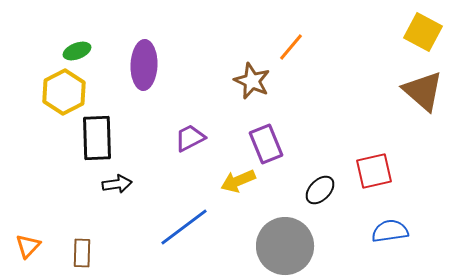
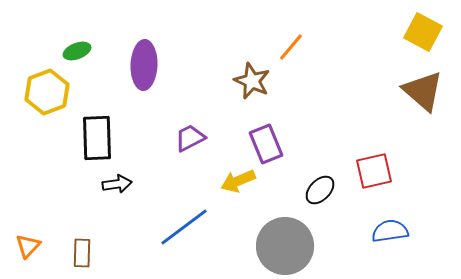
yellow hexagon: moved 17 px left; rotated 6 degrees clockwise
